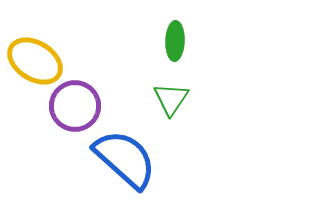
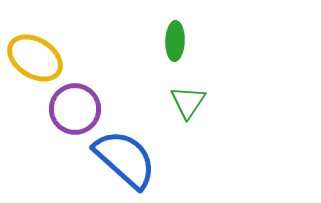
yellow ellipse: moved 3 px up
green triangle: moved 17 px right, 3 px down
purple circle: moved 3 px down
